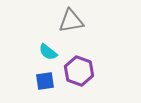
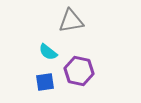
purple hexagon: rotated 8 degrees counterclockwise
blue square: moved 1 px down
